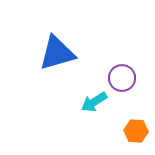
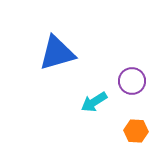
purple circle: moved 10 px right, 3 px down
